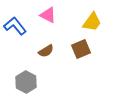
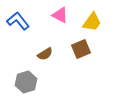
pink triangle: moved 12 px right
blue L-shape: moved 3 px right, 5 px up
brown semicircle: moved 1 px left, 3 px down
gray hexagon: rotated 15 degrees clockwise
